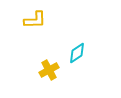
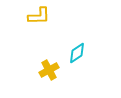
yellow L-shape: moved 4 px right, 4 px up
